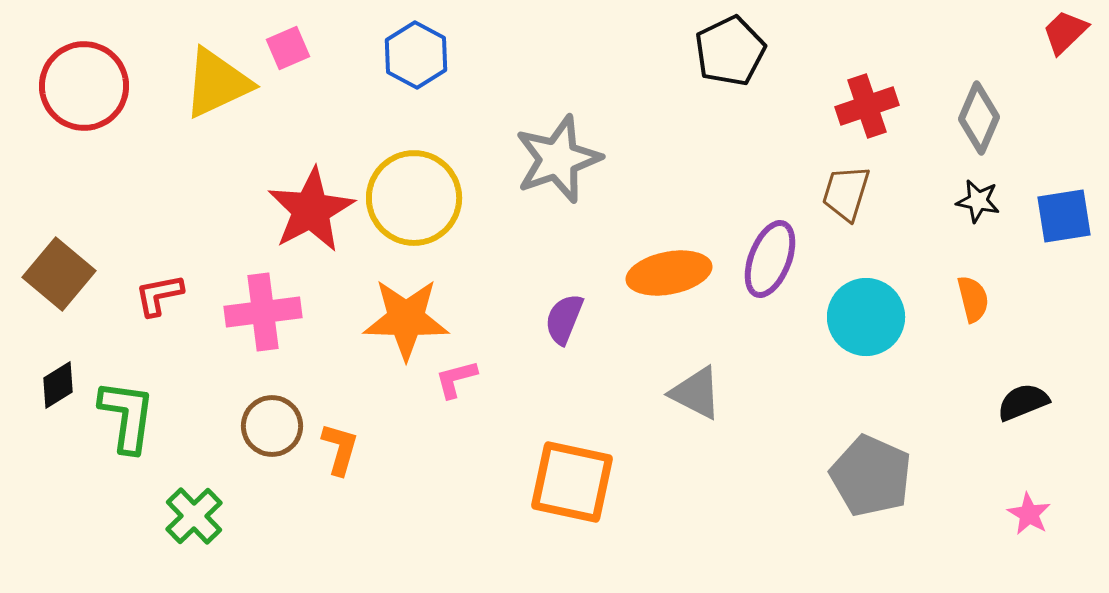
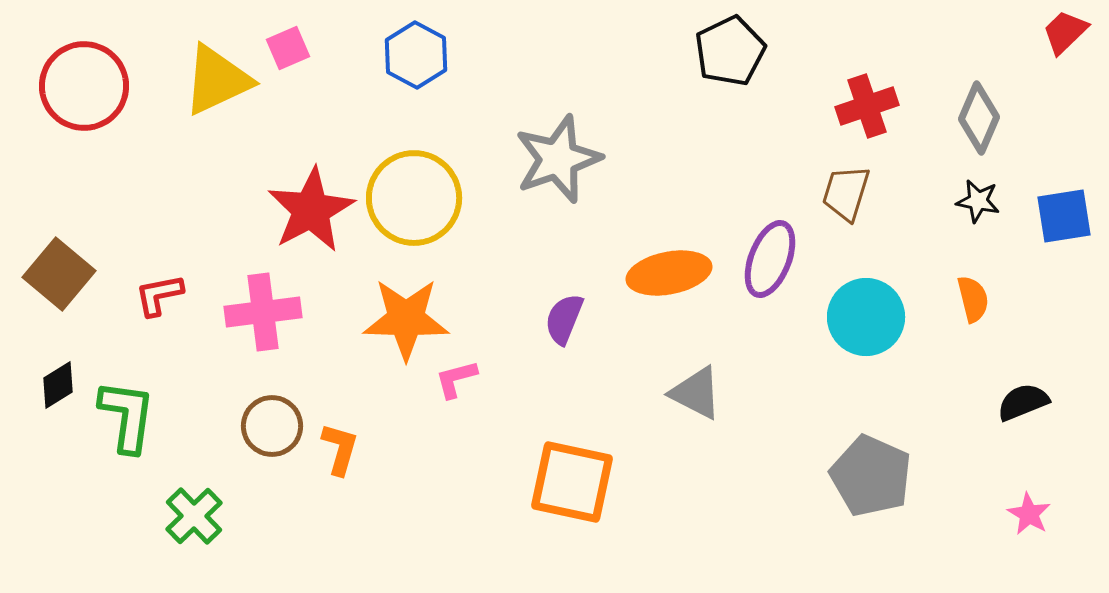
yellow triangle: moved 3 px up
